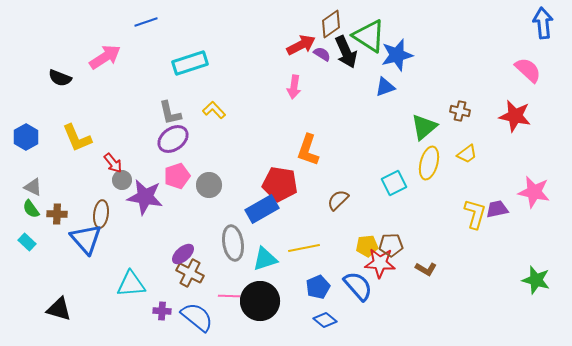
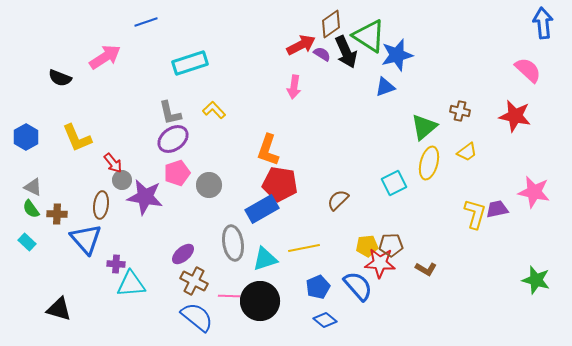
orange L-shape at (308, 150): moved 40 px left
yellow trapezoid at (467, 154): moved 2 px up
pink pentagon at (177, 176): moved 3 px up
brown ellipse at (101, 214): moved 9 px up
brown cross at (190, 273): moved 4 px right, 8 px down
purple cross at (162, 311): moved 46 px left, 47 px up
